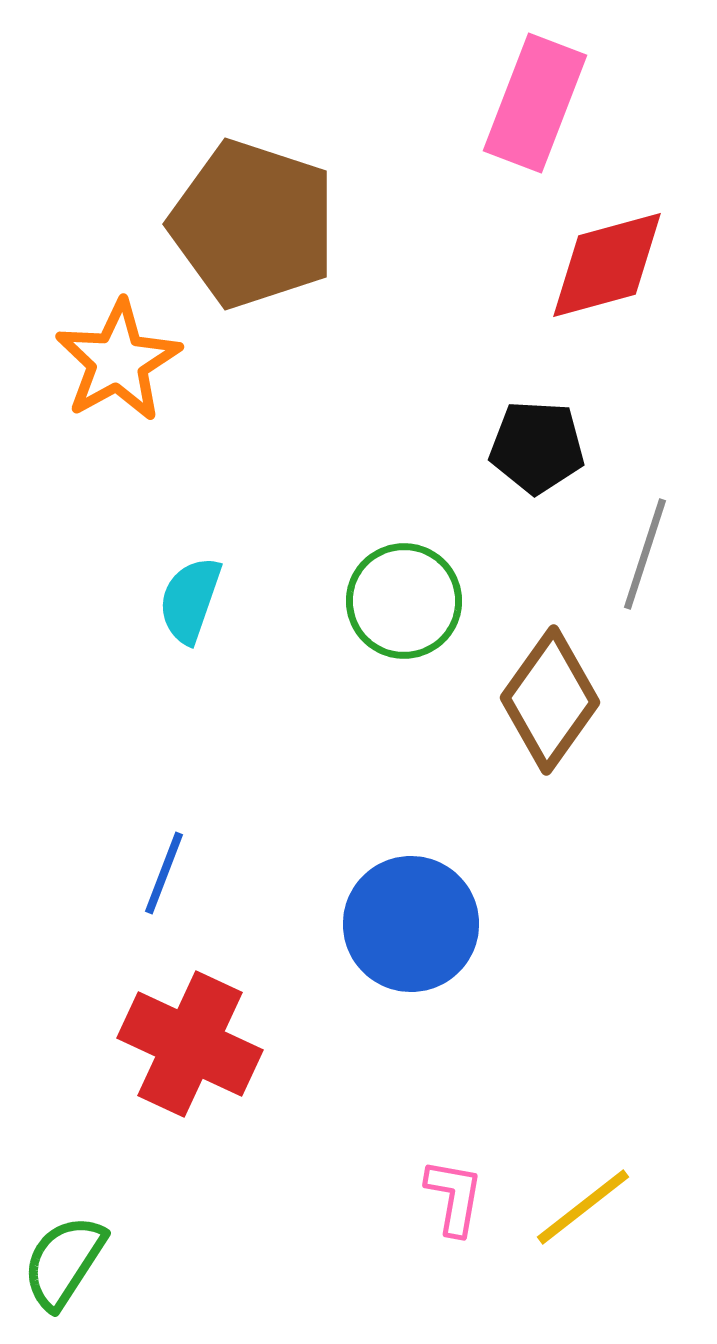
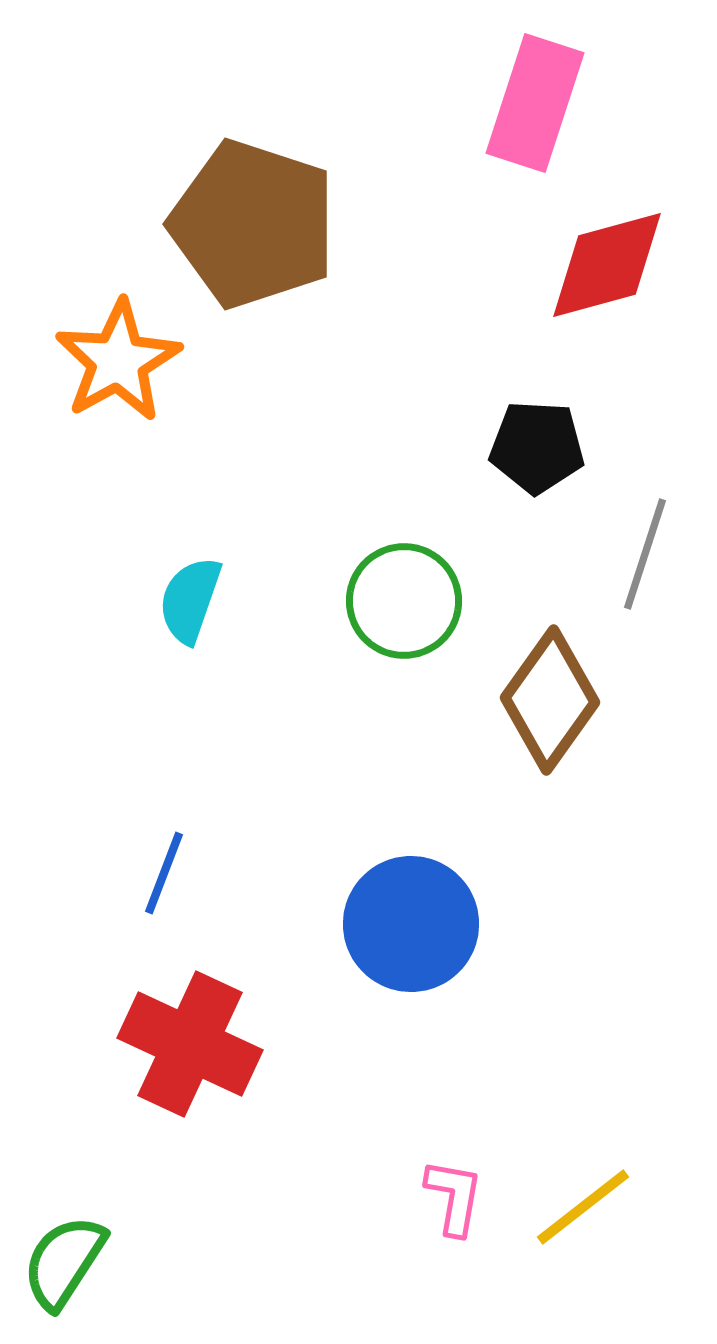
pink rectangle: rotated 3 degrees counterclockwise
